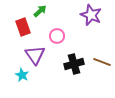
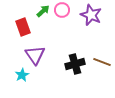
green arrow: moved 3 px right
pink circle: moved 5 px right, 26 px up
black cross: moved 1 px right
cyan star: rotated 16 degrees clockwise
